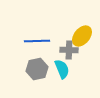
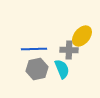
blue line: moved 3 px left, 8 px down
